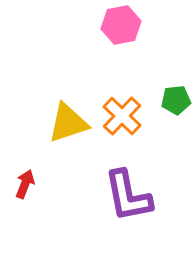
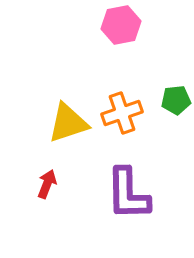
orange cross: moved 3 px up; rotated 27 degrees clockwise
red arrow: moved 22 px right
purple L-shape: moved 2 px up; rotated 10 degrees clockwise
